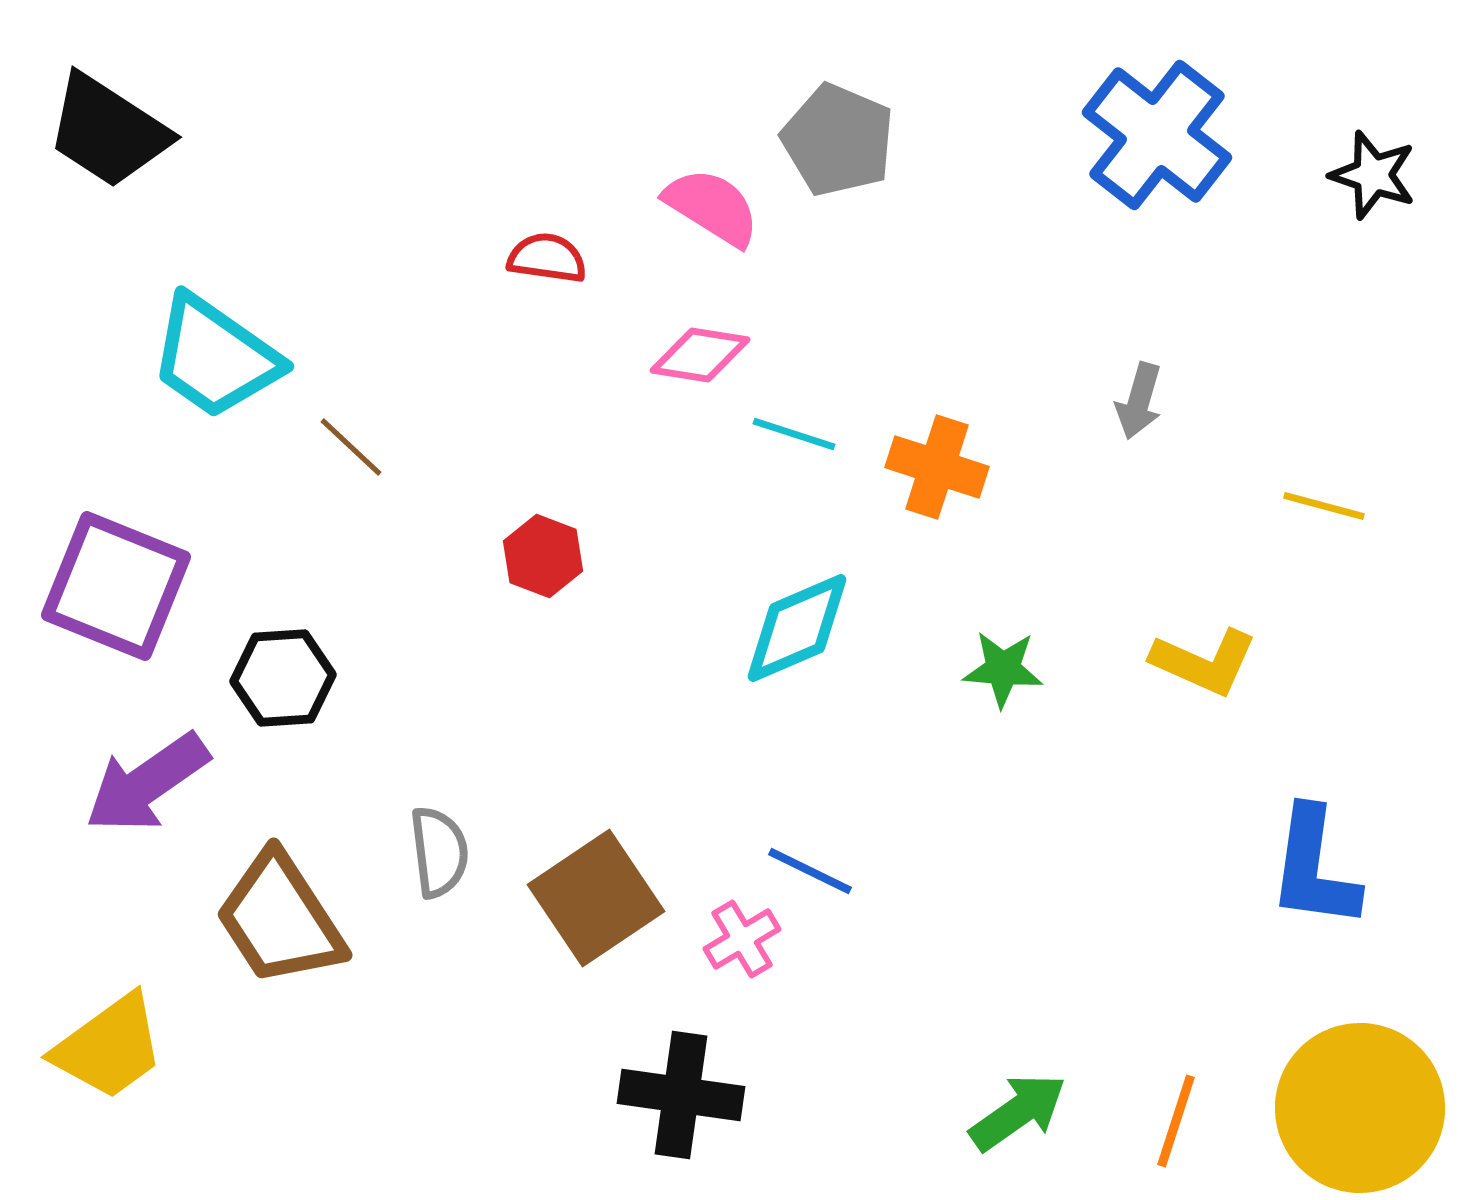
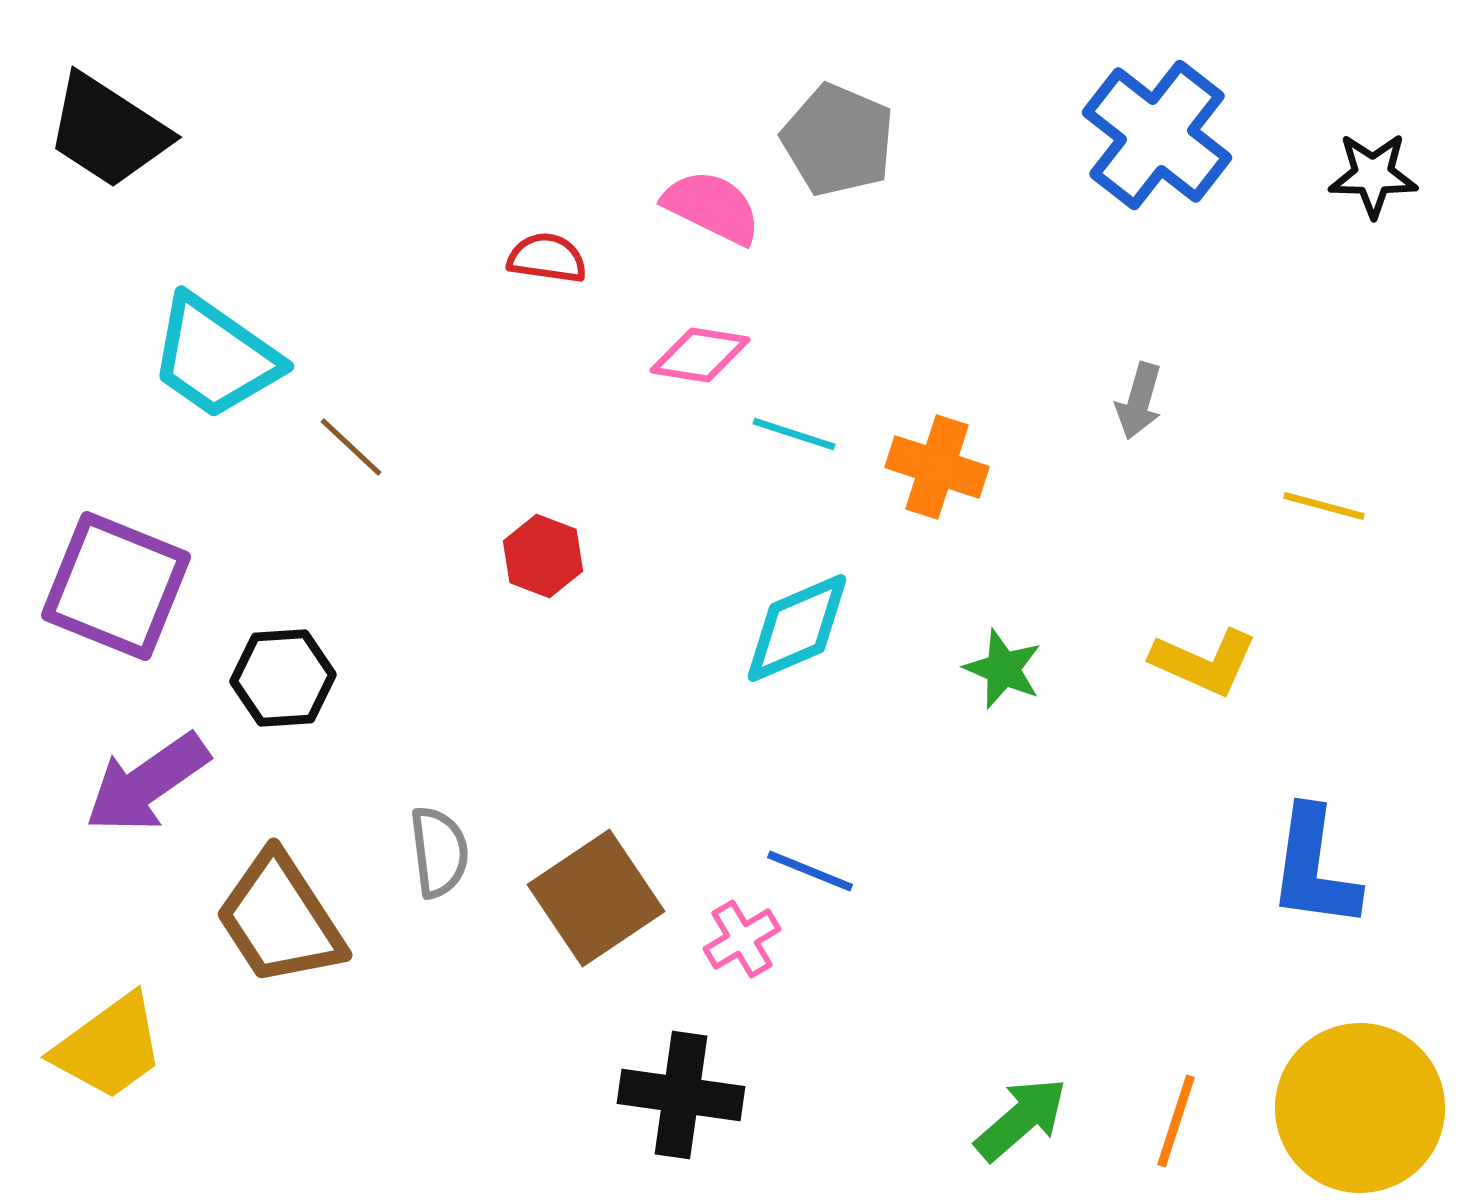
black star: rotated 18 degrees counterclockwise
pink semicircle: rotated 6 degrees counterclockwise
green star: rotated 18 degrees clockwise
blue line: rotated 4 degrees counterclockwise
green arrow: moved 3 px right, 7 px down; rotated 6 degrees counterclockwise
